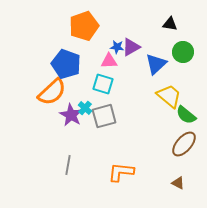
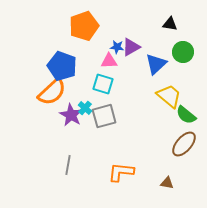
blue pentagon: moved 4 px left, 2 px down
brown triangle: moved 11 px left; rotated 16 degrees counterclockwise
